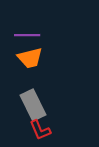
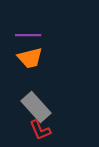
purple line: moved 1 px right
gray rectangle: moved 3 px right, 2 px down; rotated 16 degrees counterclockwise
